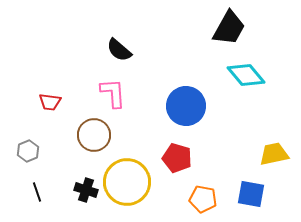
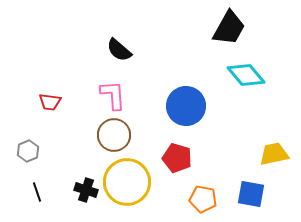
pink L-shape: moved 2 px down
brown circle: moved 20 px right
